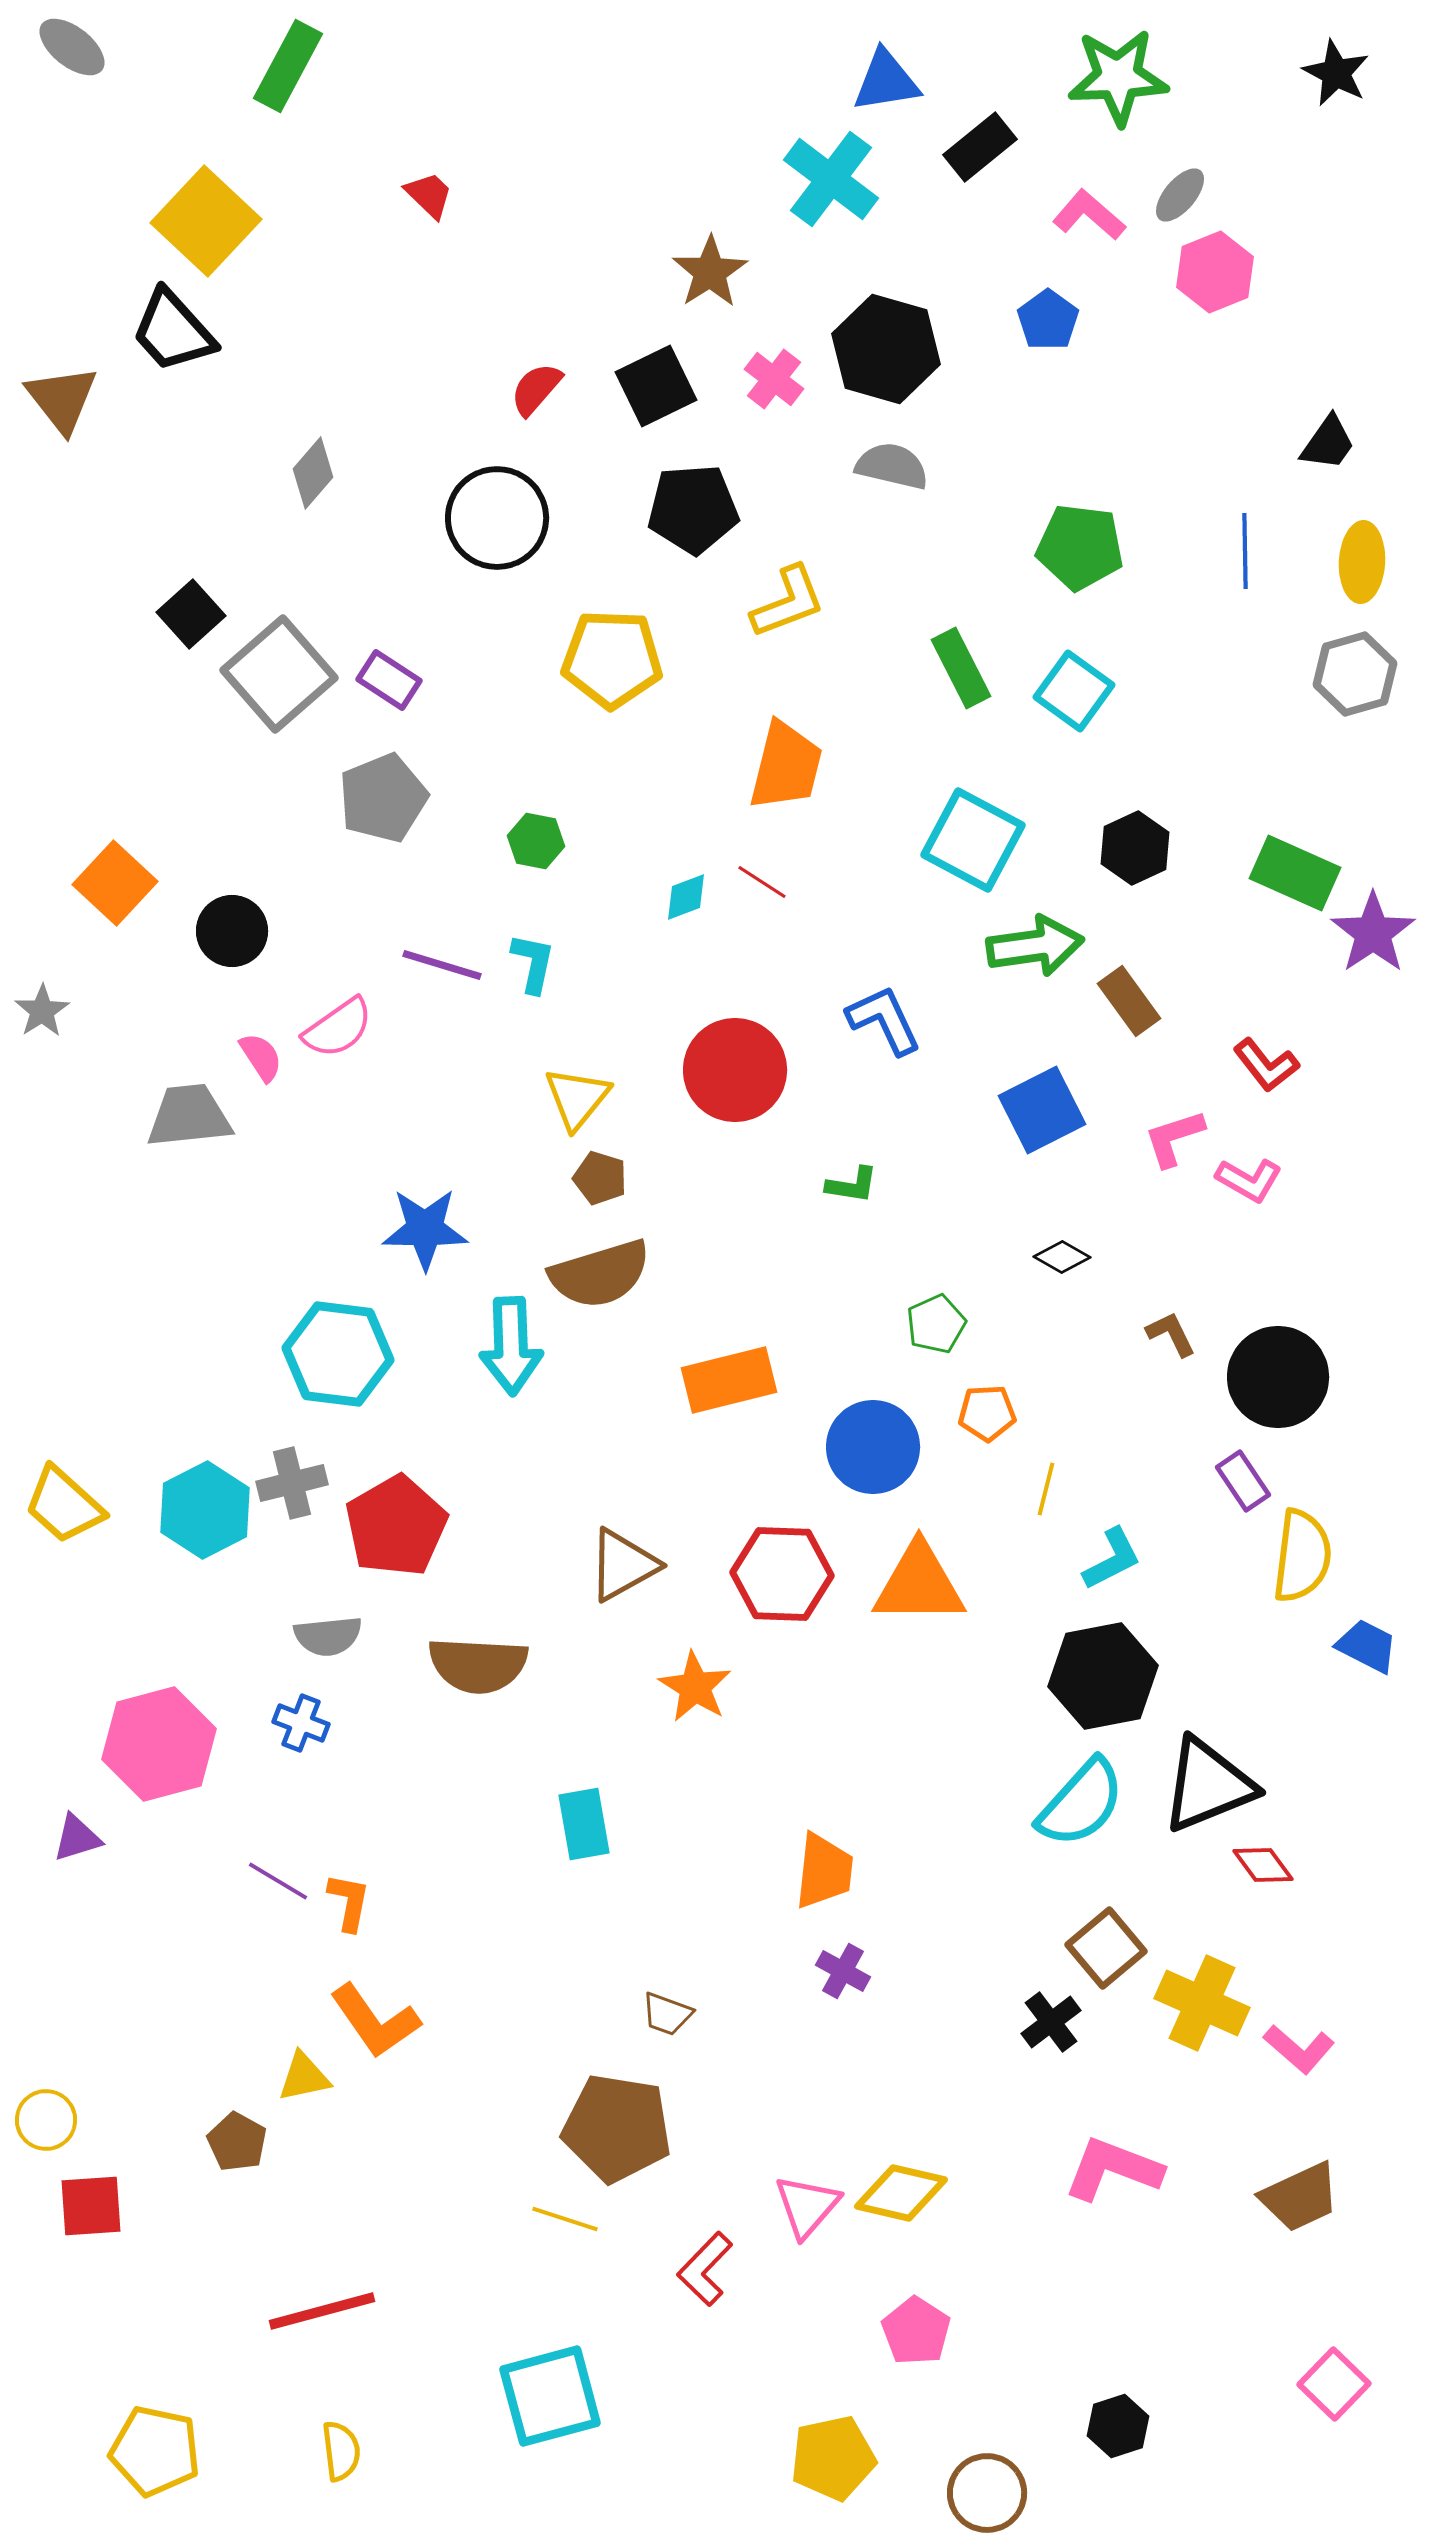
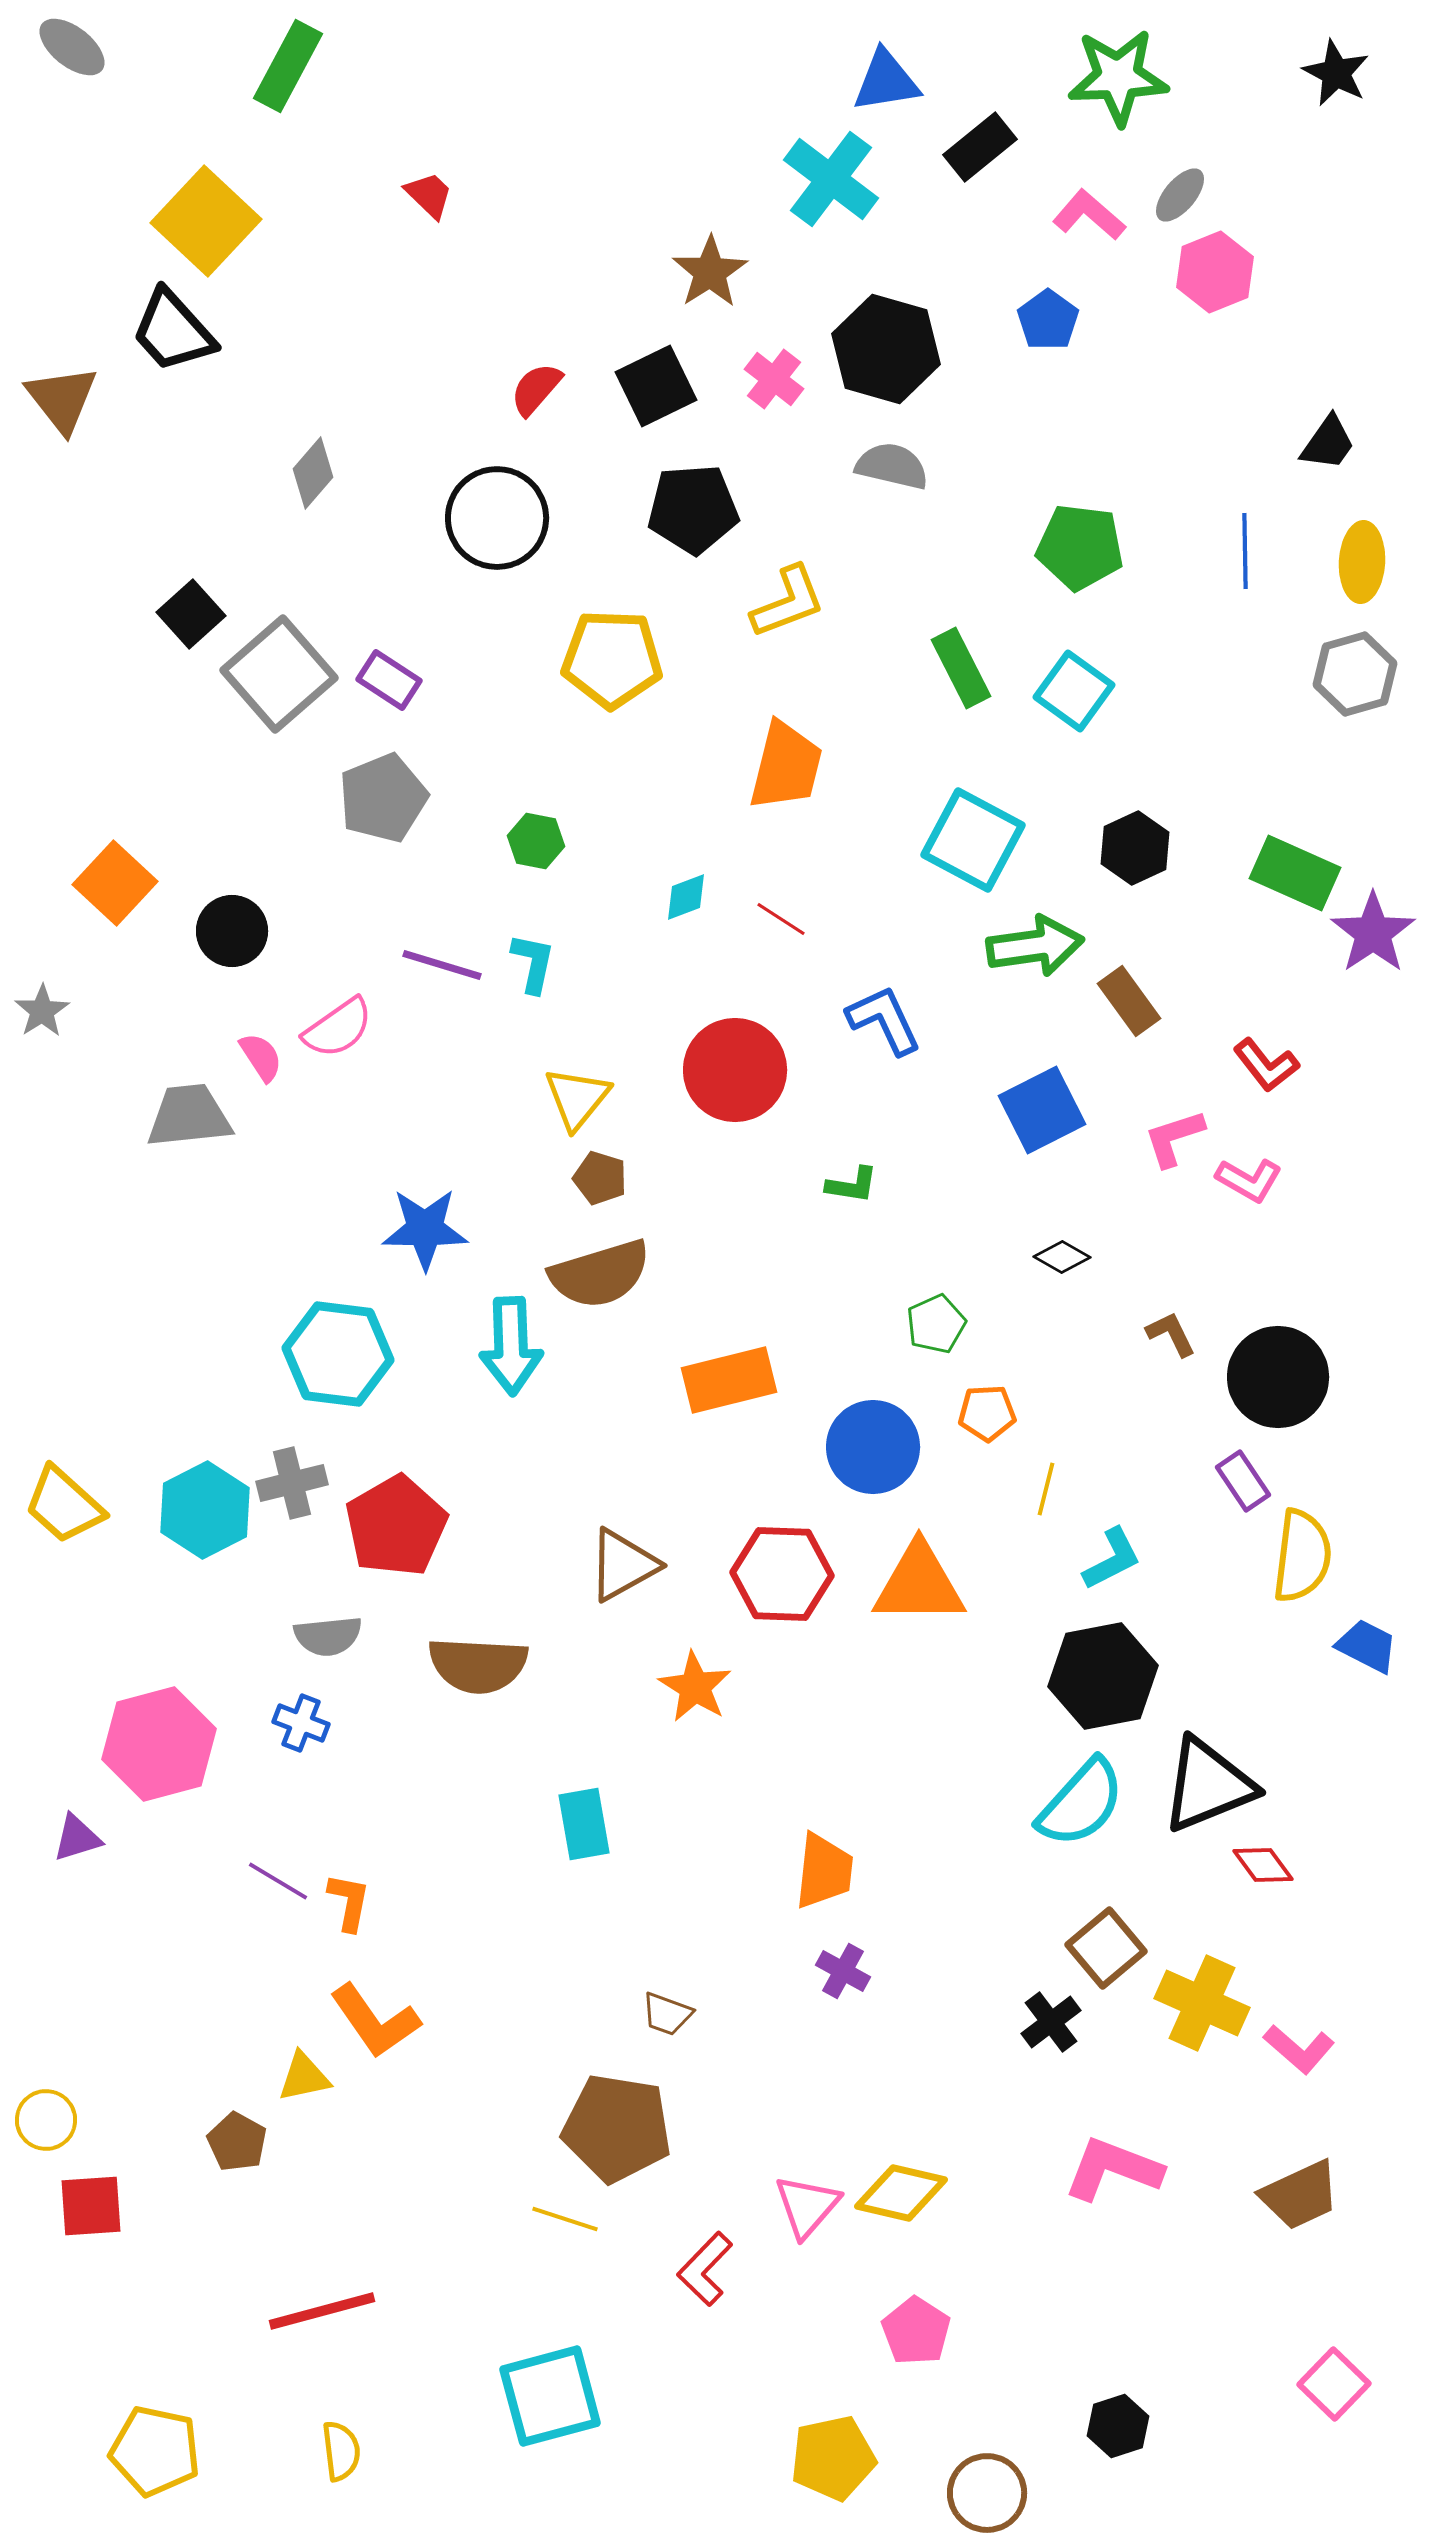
red line at (762, 882): moved 19 px right, 37 px down
brown trapezoid at (1300, 2197): moved 2 px up
